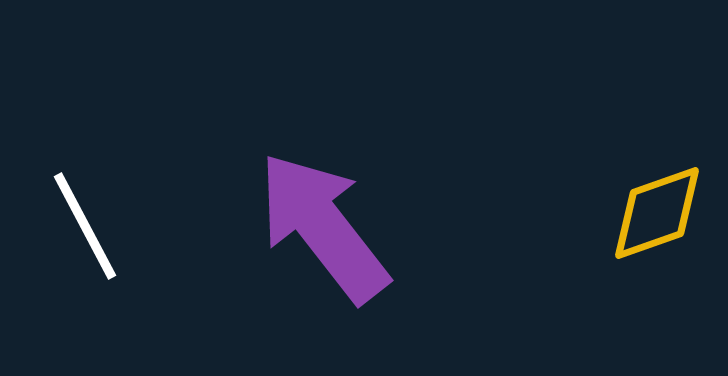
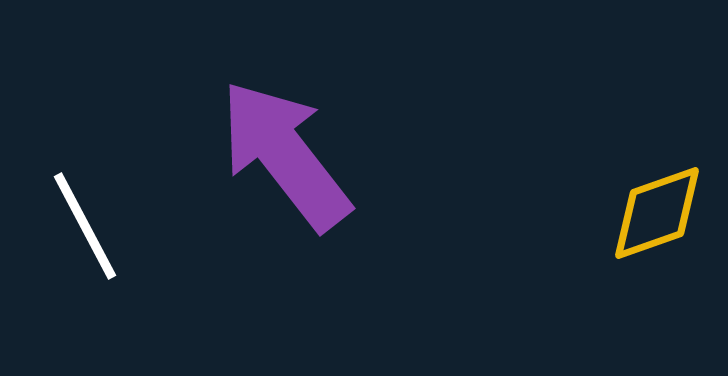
purple arrow: moved 38 px left, 72 px up
